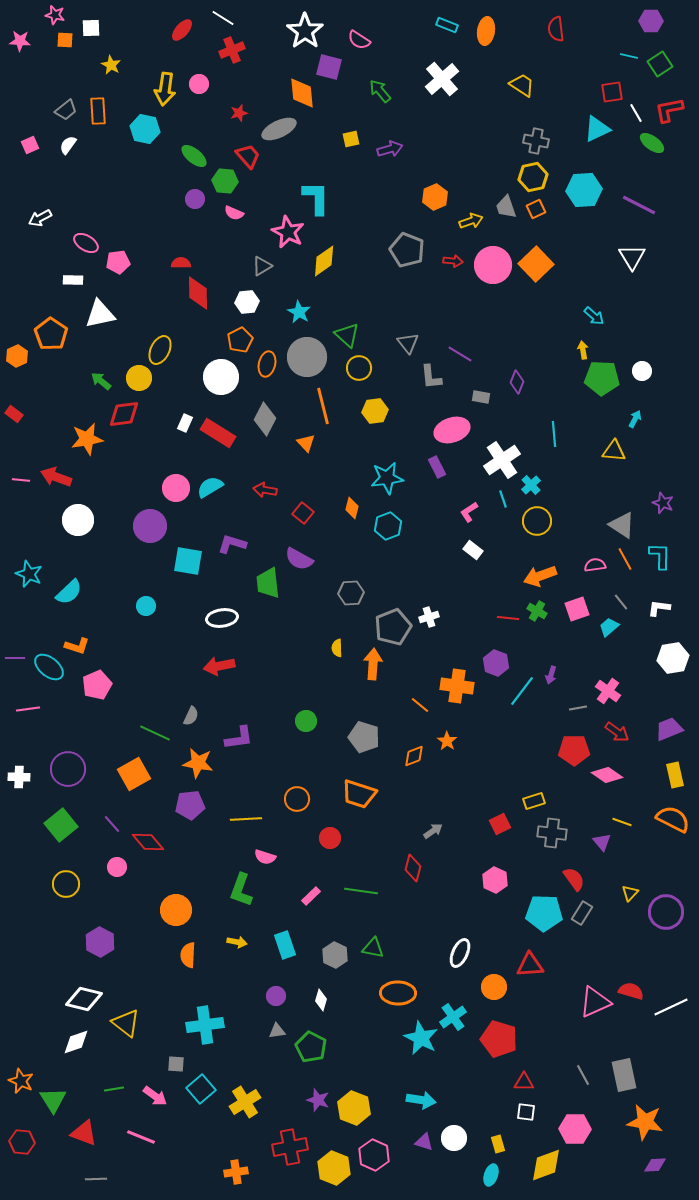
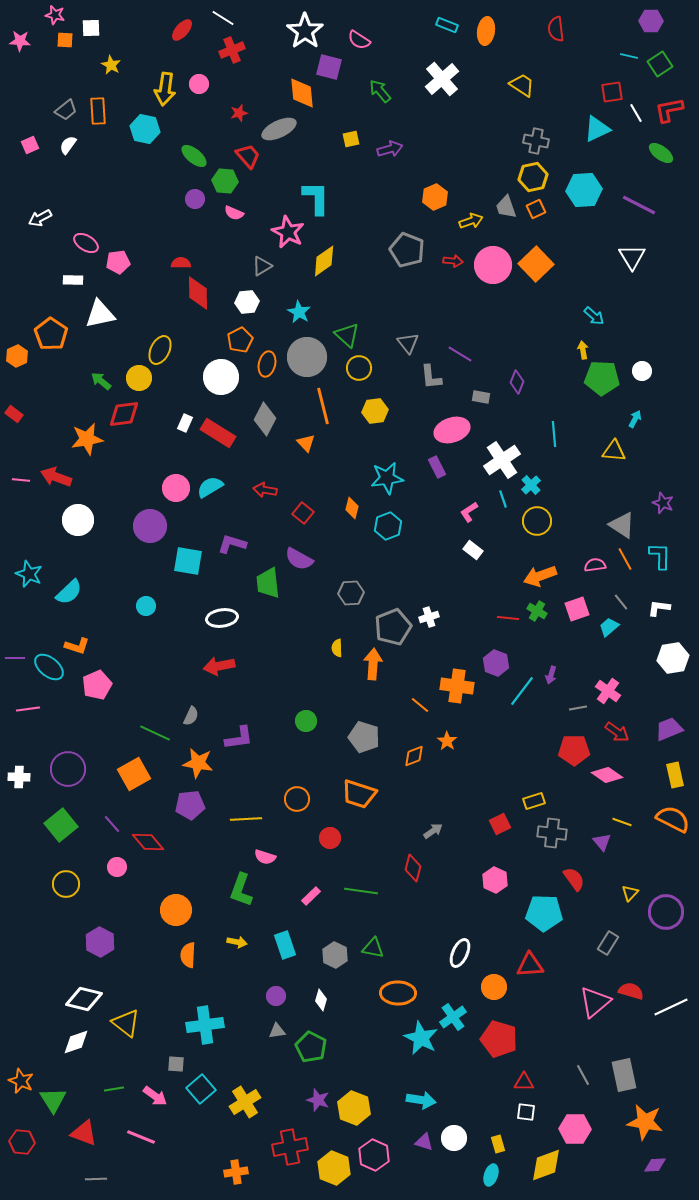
green ellipse at (652, 143): moved 9 px right, 10 px down
gray rectangle at (582, 913): moved 26 px right, 30 px down
pink triangle at (595, 1002): rotated 16 degrees counterclockwise
